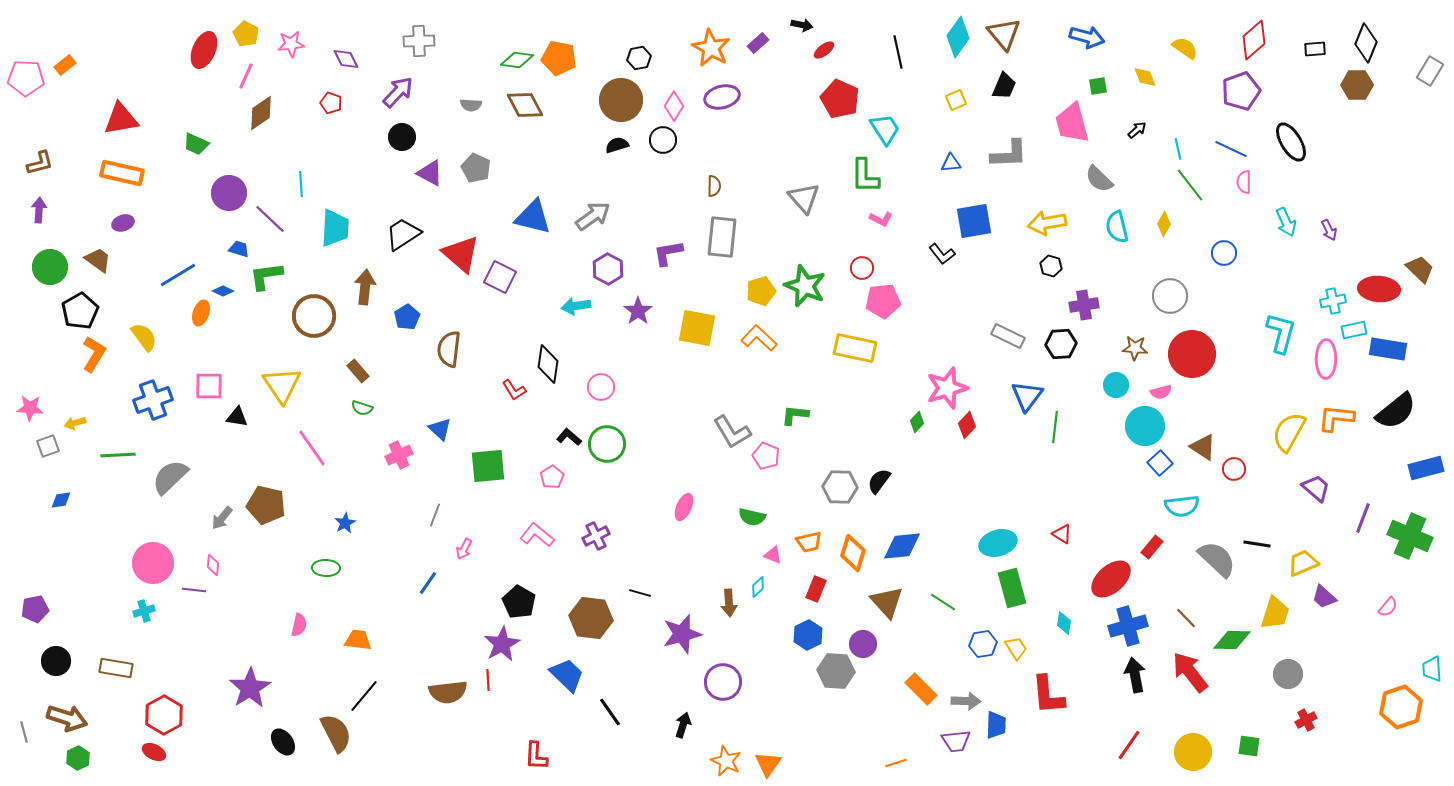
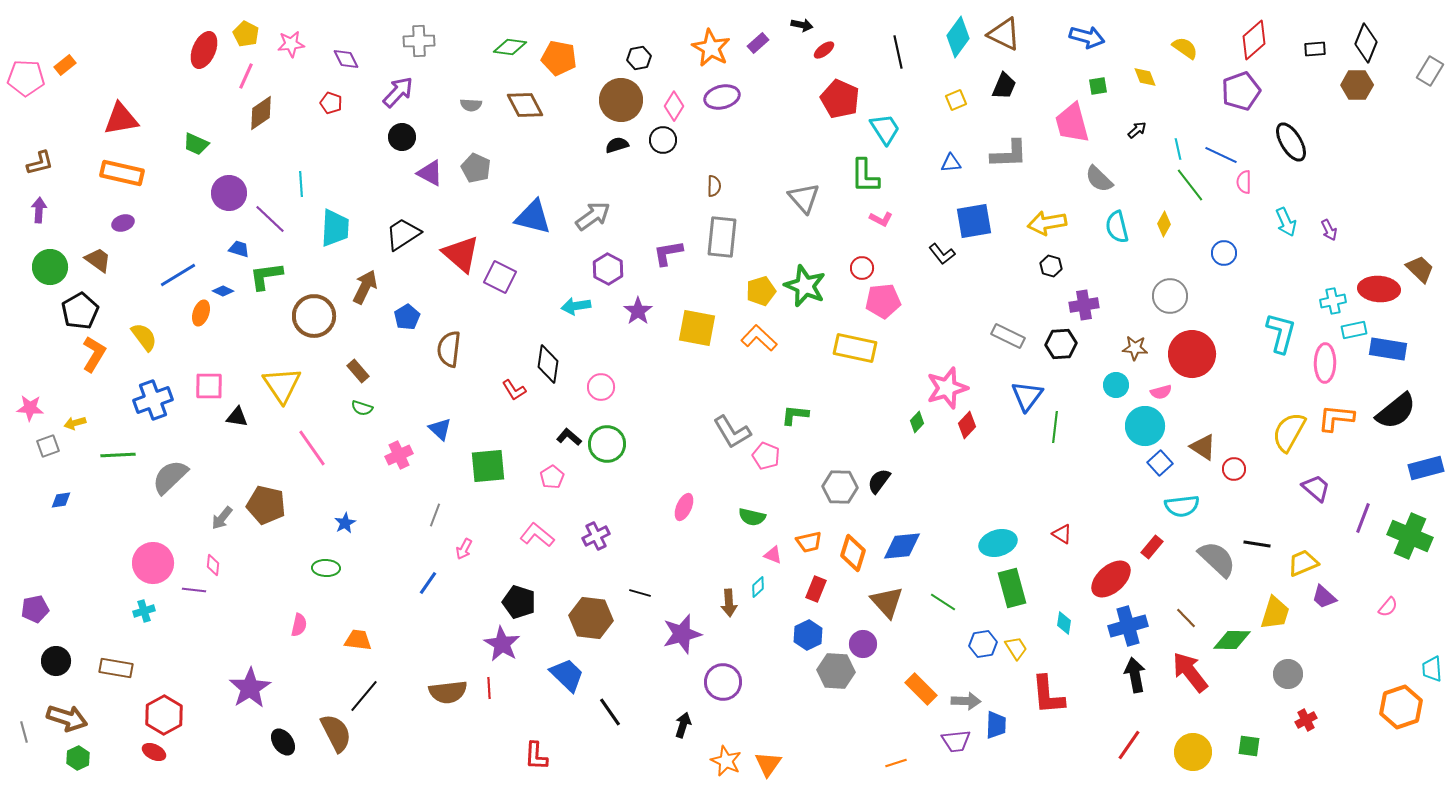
brown triangle at (1004, 34): rotated 24 degrees counterclockwise
green diamond at (517, 60): moved 7 px left, 13 px up
blue line at (1231, 149): moved 10 px left, 6 px down
brown arrow at (365, 287): rotated 20 degrees clockwise
pink ellipse at (1326, 359): moved 1 px left, 4 px down
black pentagon at (519, 602): rotated 12 degrees counterclockwise
purple star at (502, 644): rotated 12 degrees counterclockwise
red line at (488, 680): moved 1 px right, 8 px down
